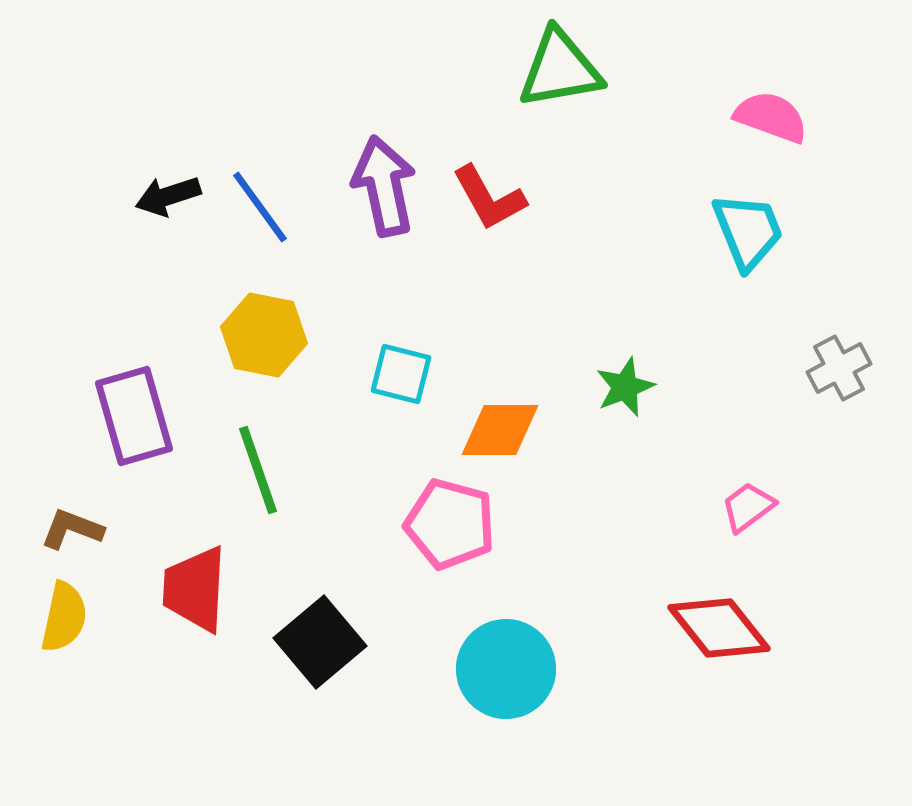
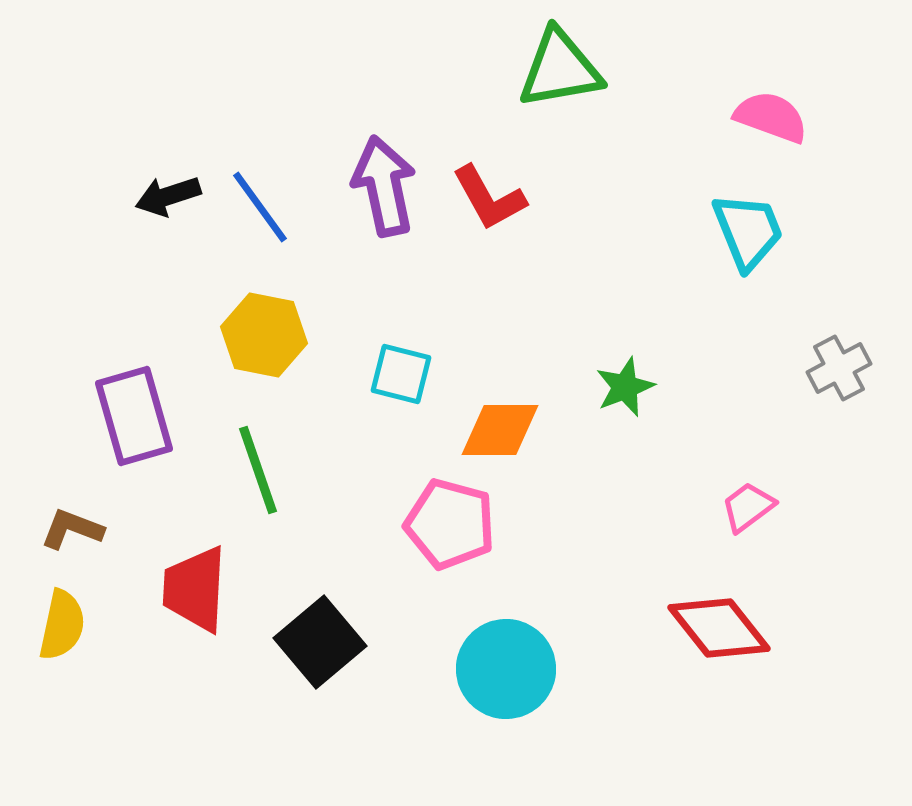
yellow semicircle: moved 2 px left, 8 px down
